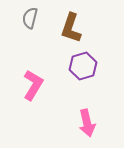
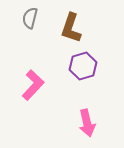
pink L-shape: rotated 12 degrees clockwise
